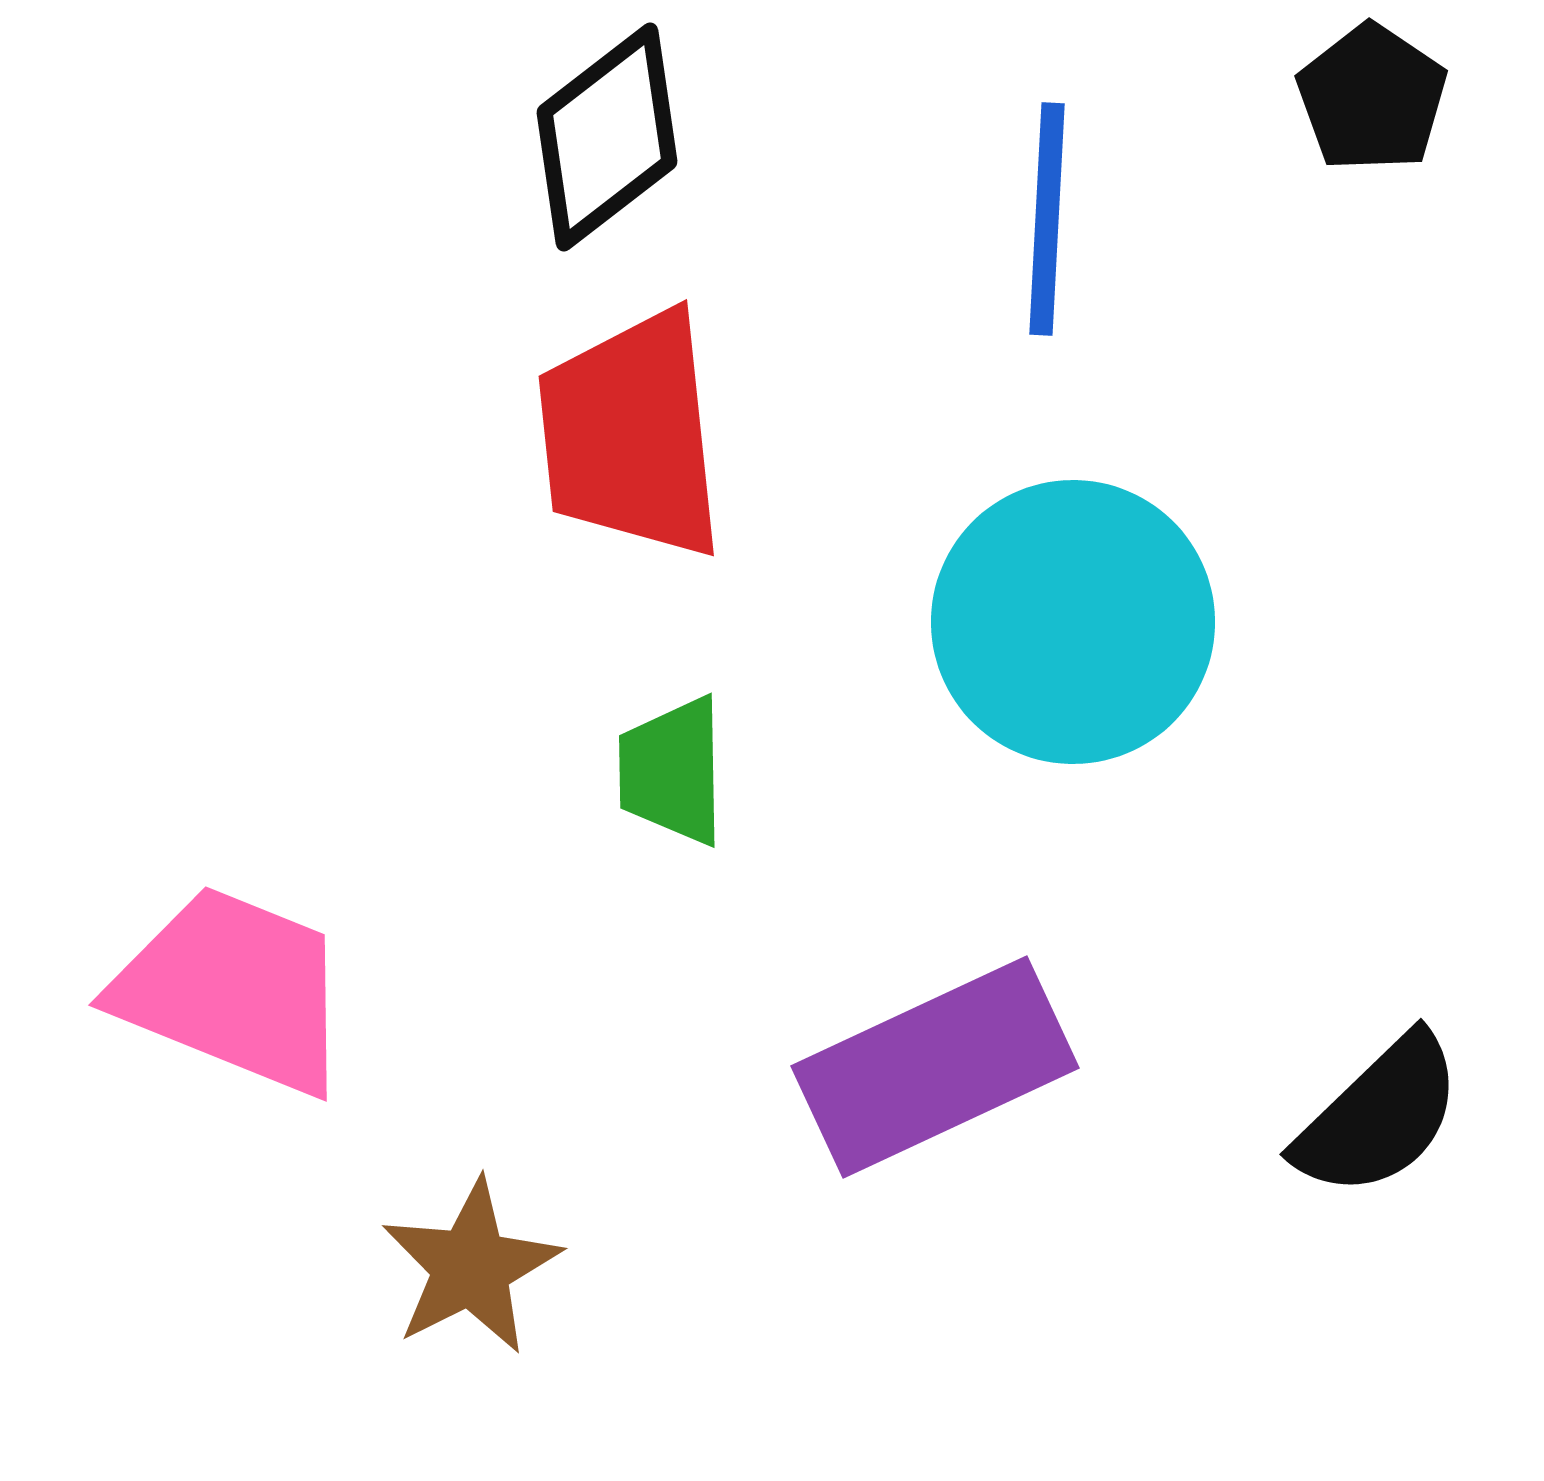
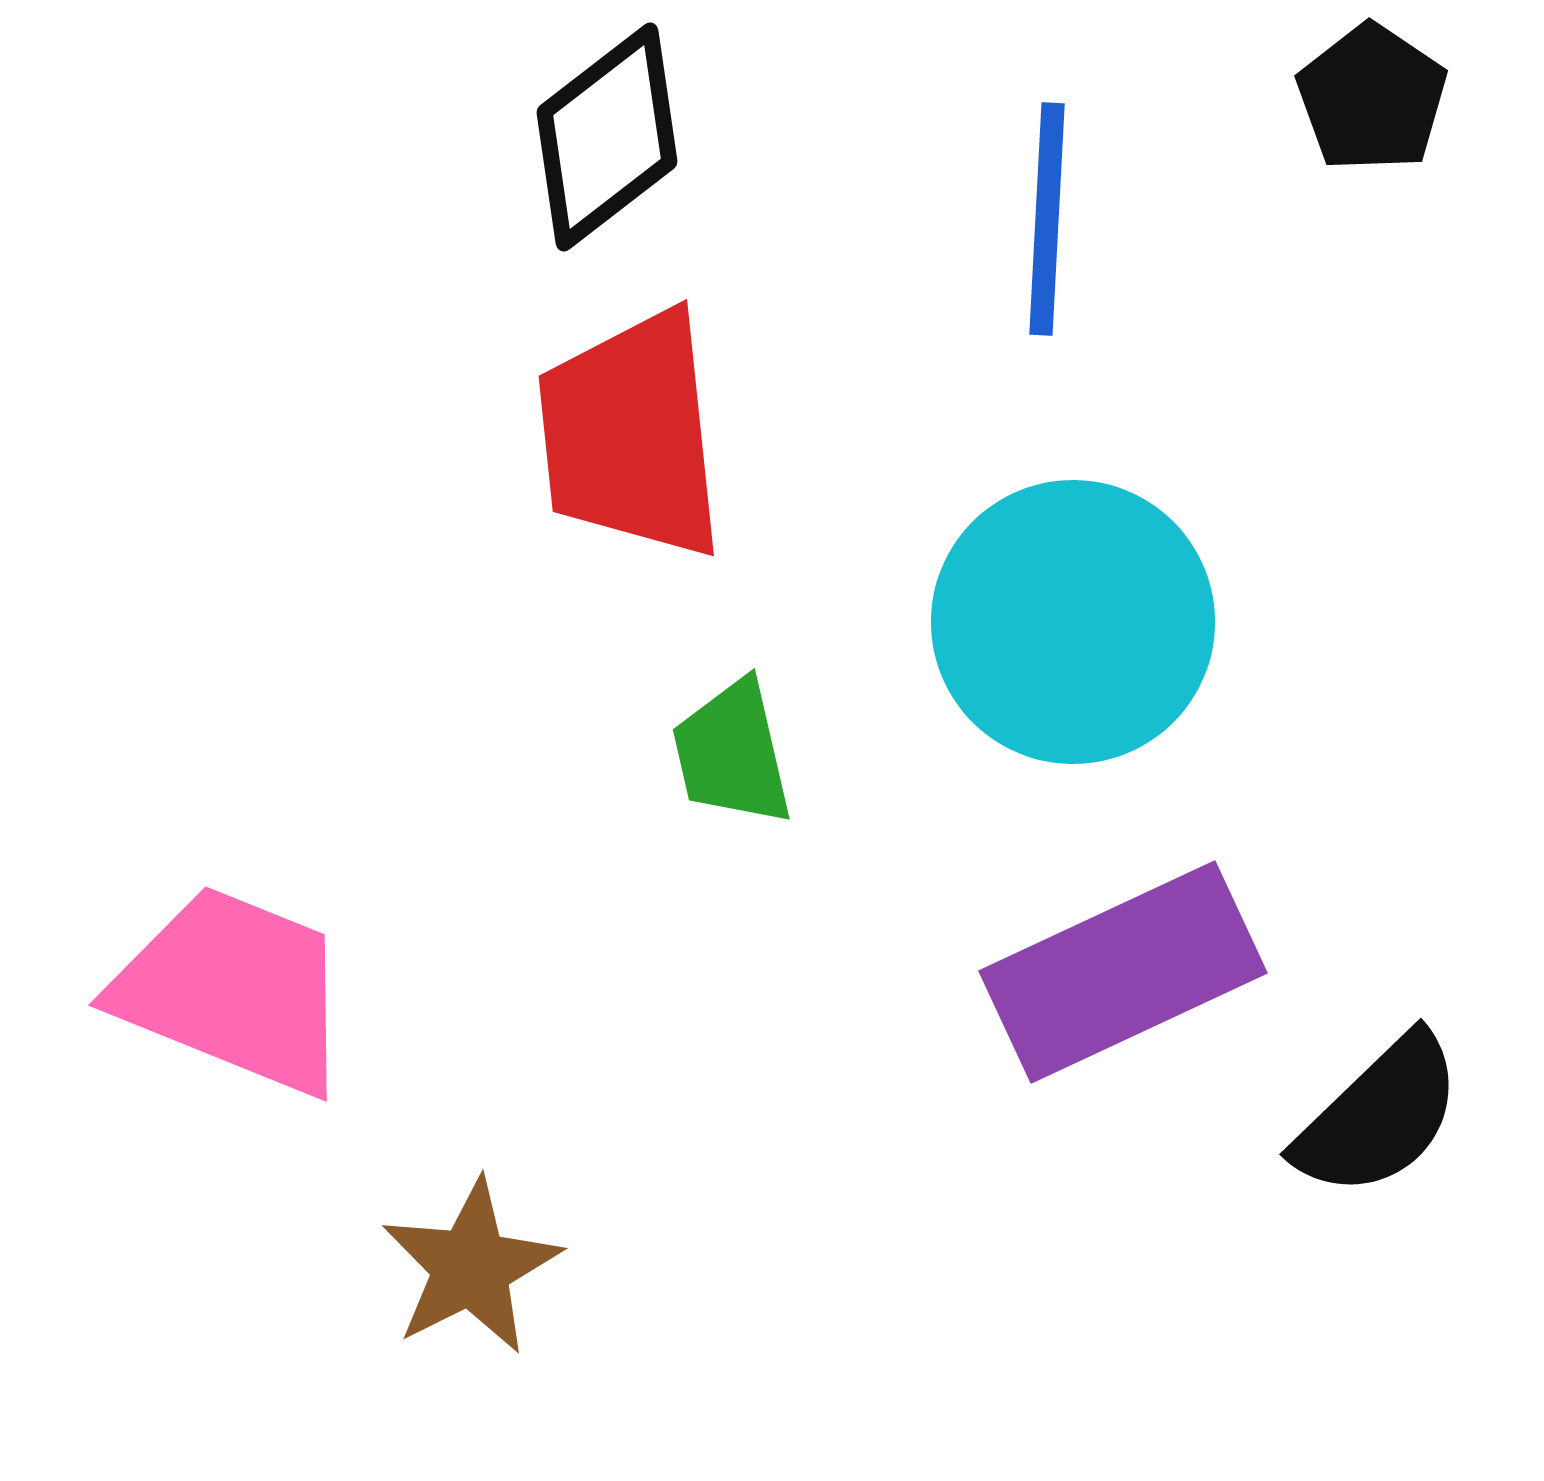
green trapezoid: moved 60 px right, 18 px up; rotated 12 degrees counterclockwise
purple rectangle: moved 188 px right, 95 px up
